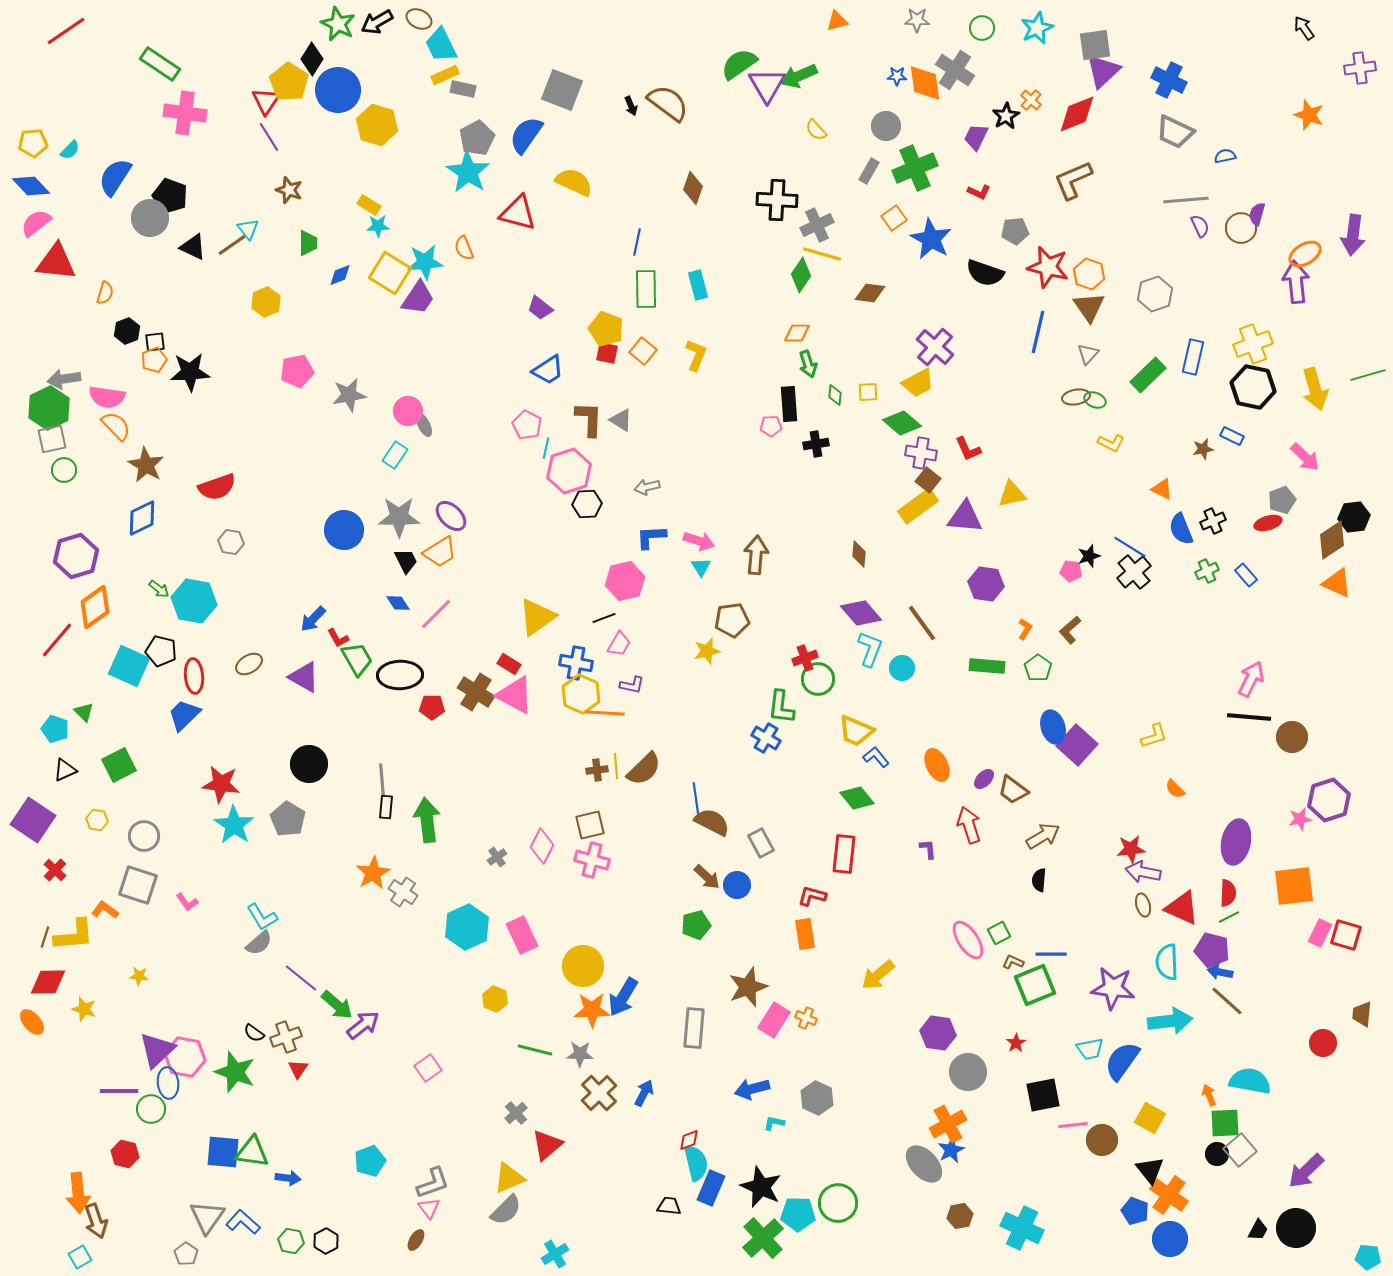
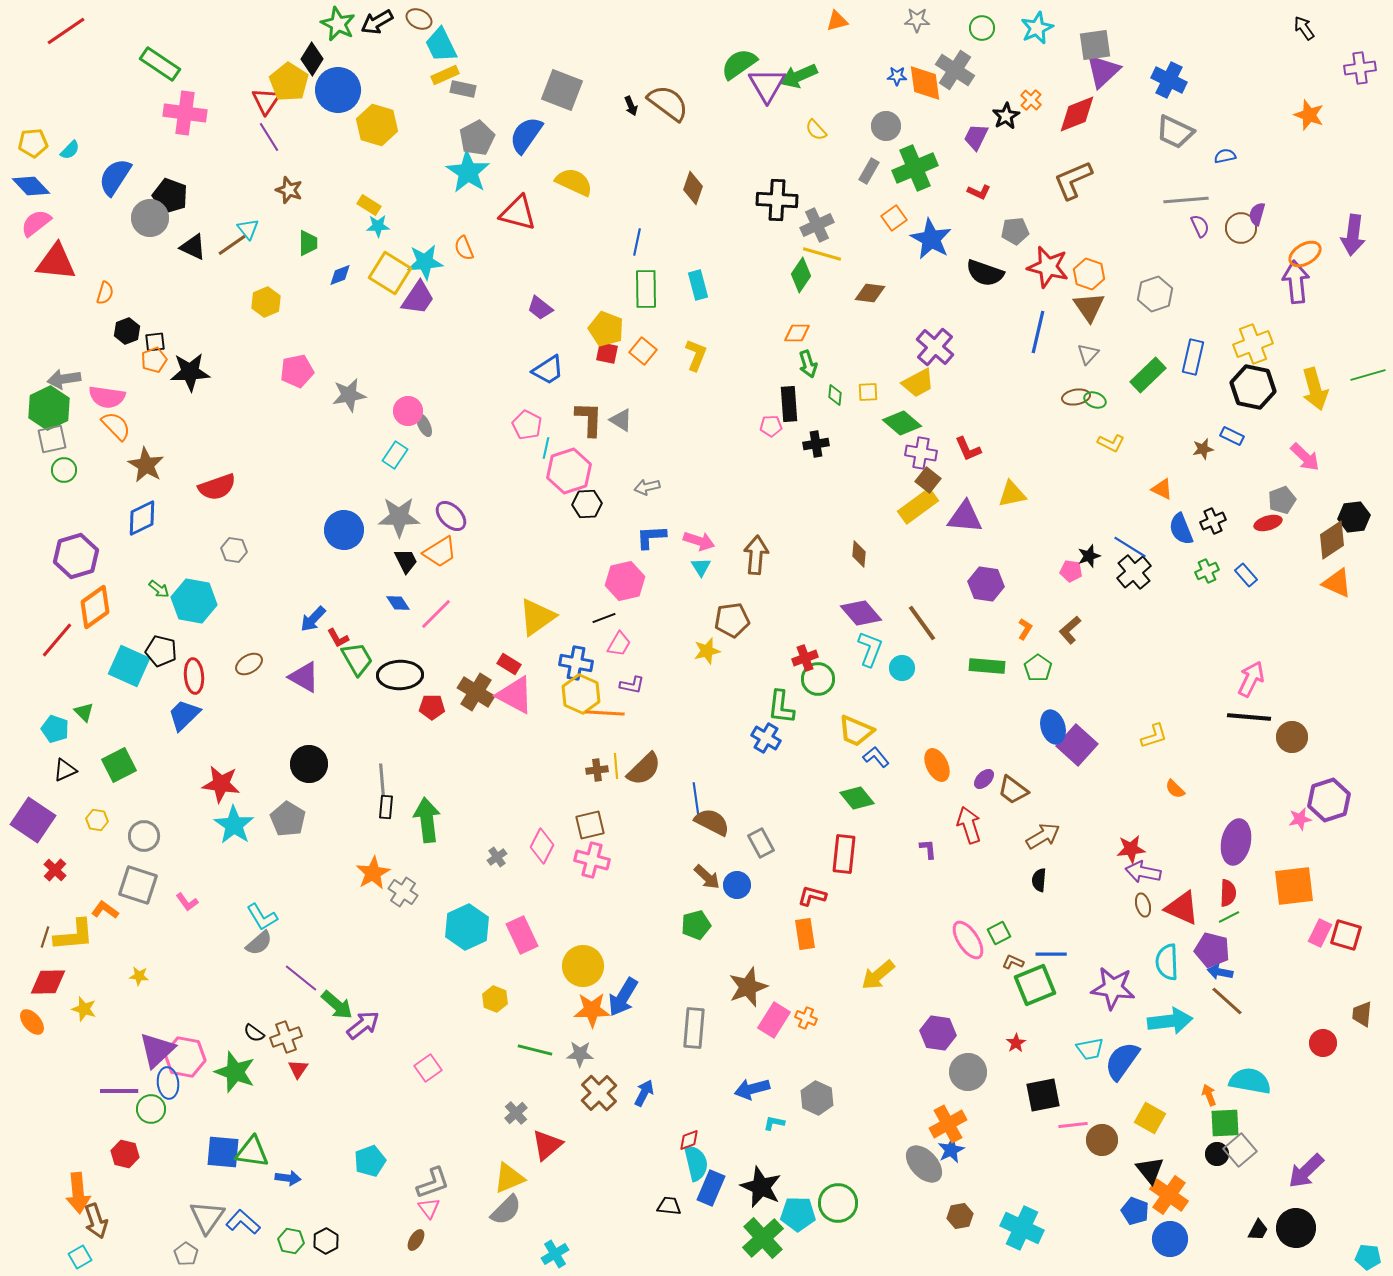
gray hexagon at (231, 542): moved 3 px right, 8 px down
